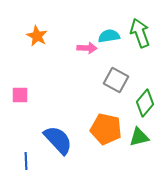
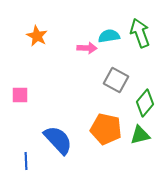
green triangle: moved 1 px right, 2 px up
